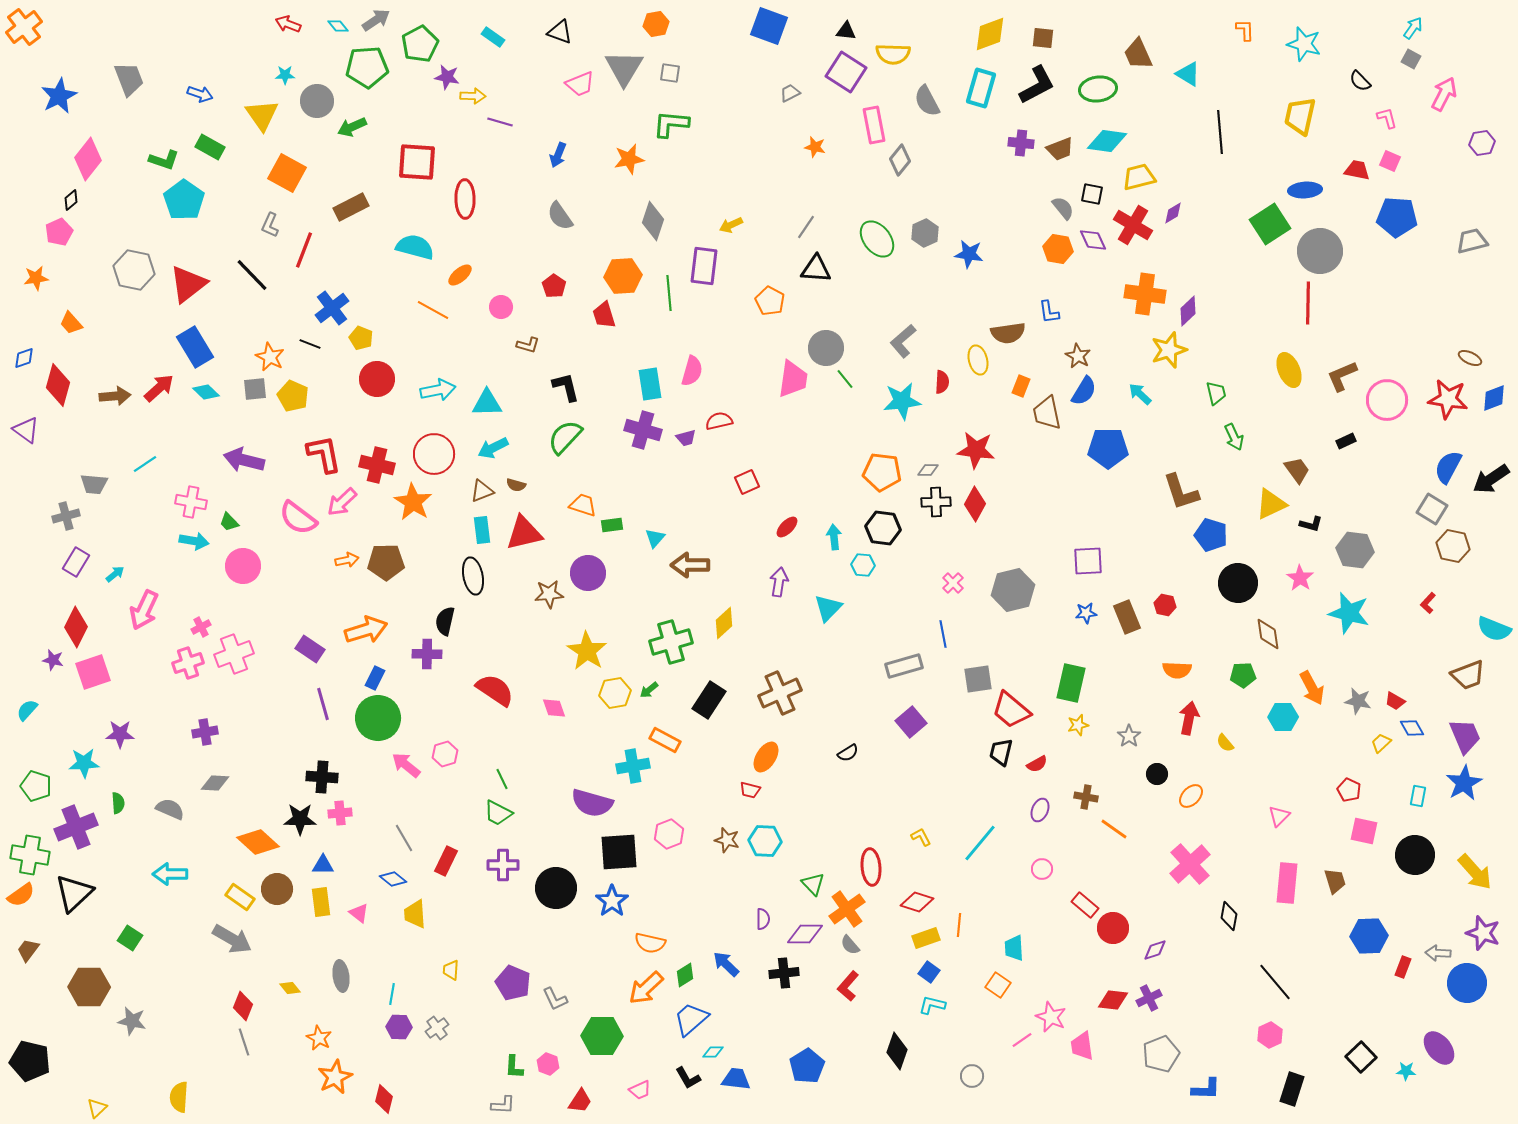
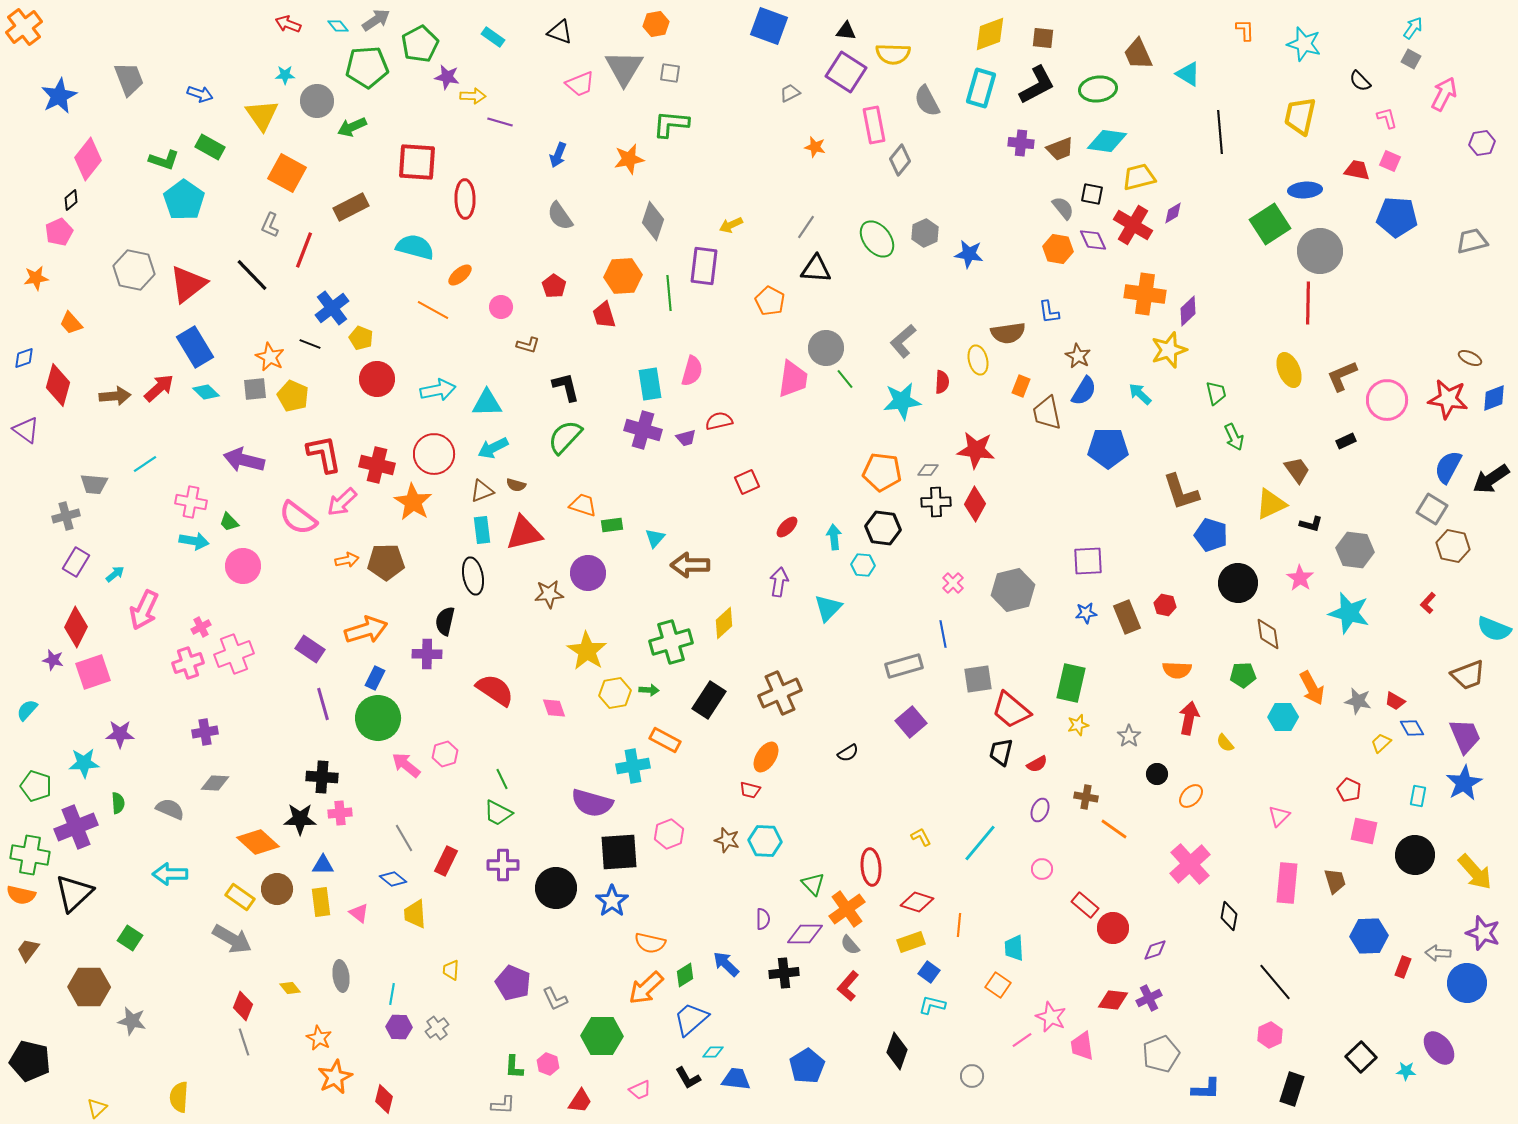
green arrow at (649, 690): rotated 138 degrees counterclockwise
orange semicircle at (21, 895): rotated 48 degrees clockwise
yellow rectangle at (926, 938): moved 15 px left, 4 px down
